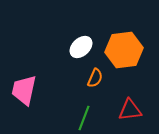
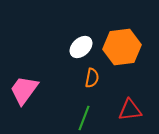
orange hexagon: moved 2 px left, 3 px up
orange semicircle: moved 3 px left; rotated 12 degrees counterclockwise
pink trapezoid: rotated 24 degrees clockwise
